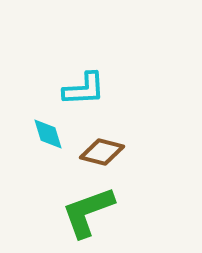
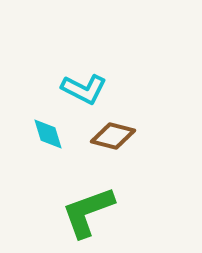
cyan L-shape: rotated 30 degrees clockwise
brown diamond: moved 11 px right, 16 px up
